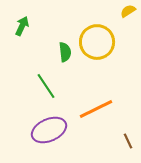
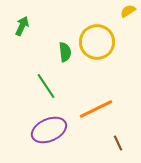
brown line: moved 10 px left, 2 px down
